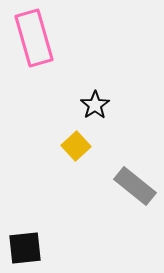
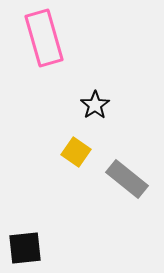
pink rectangle: moved 10 px right
yellow square: moved 6 px down; rotated 12 degrees counterclockwise
gray rectangle: moved 8 px left, 7 px up
